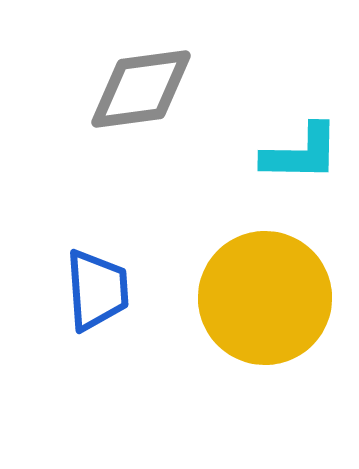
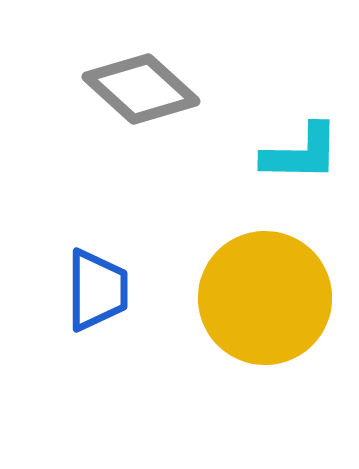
gray diamond: rotated 50 degrees clockwise
blue trapezoid: rotated 4 degrees clockwise
